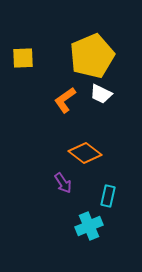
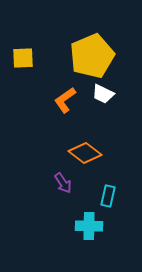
white trapezoid: moved 2 px right
cyan cross: rotated 24 degrees clockwise
